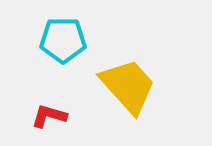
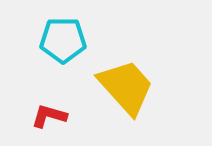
yellow trapezoid: moved 2 px left, 1 px down
